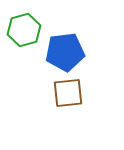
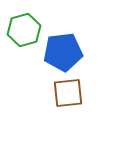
blue pentagon: moved 2 px left
